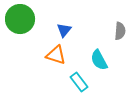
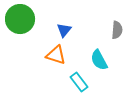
gray semicircle: moved 3 px left, 1 px up
